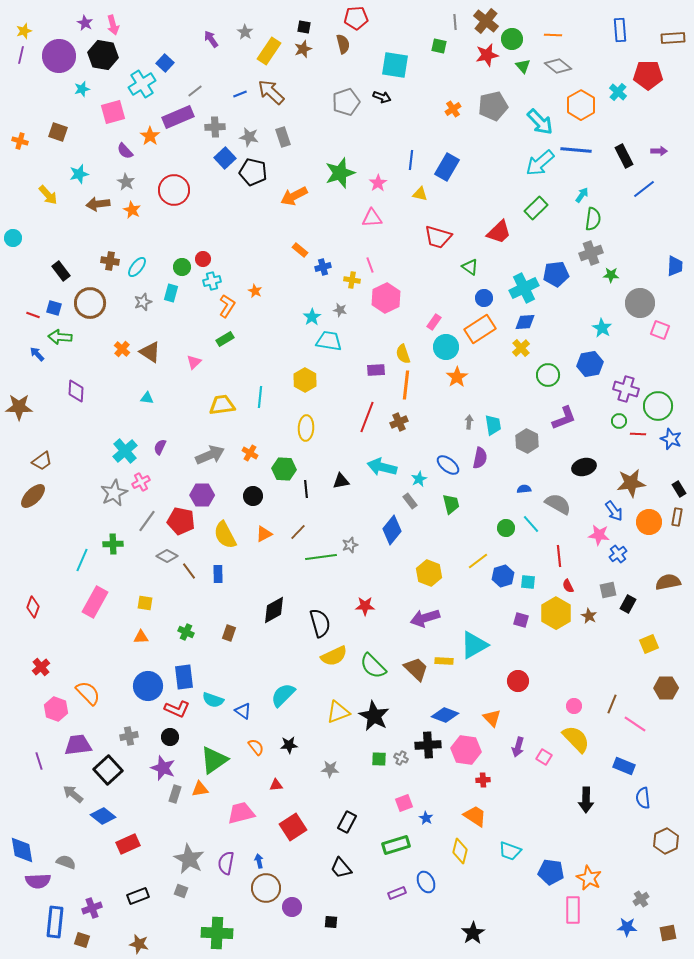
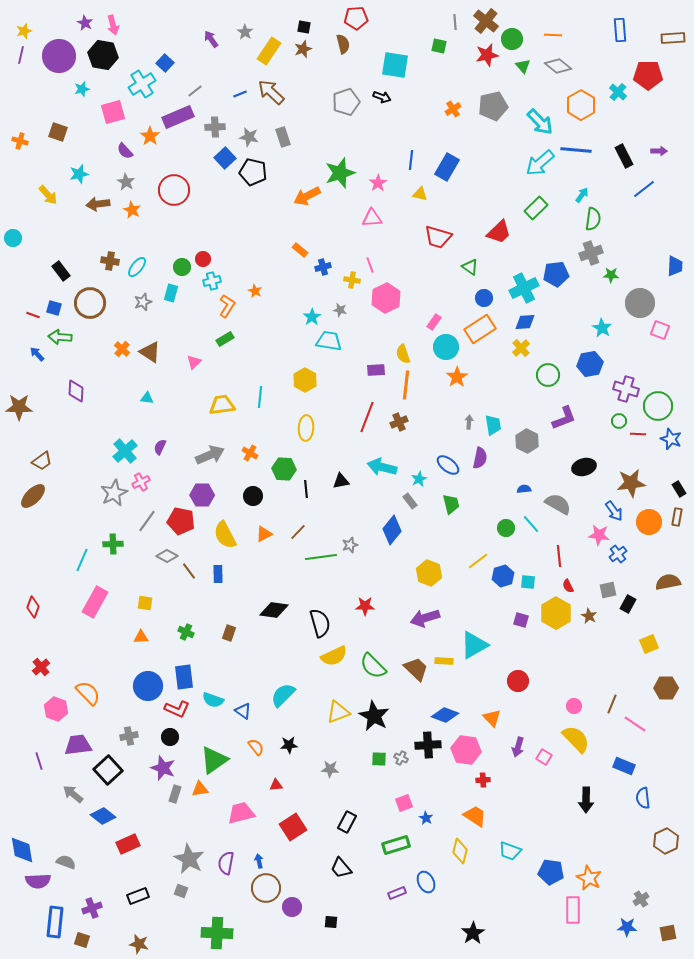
orange arrow at (294, 196): moved 13 px right
black diamond at (274, 610): rotated 36 degrees clockwise
